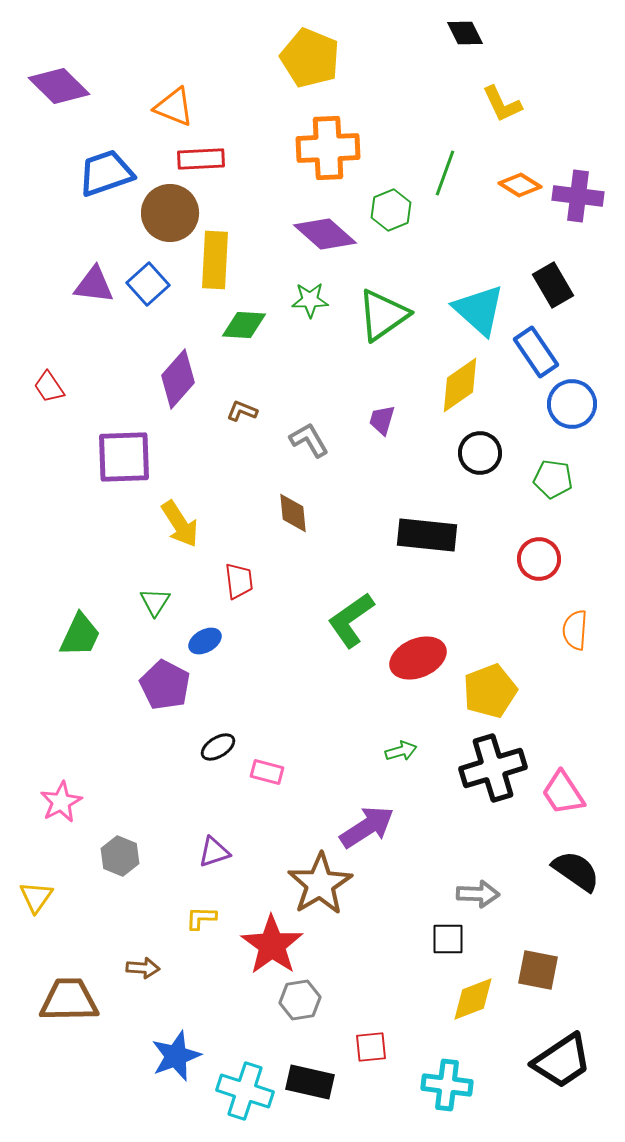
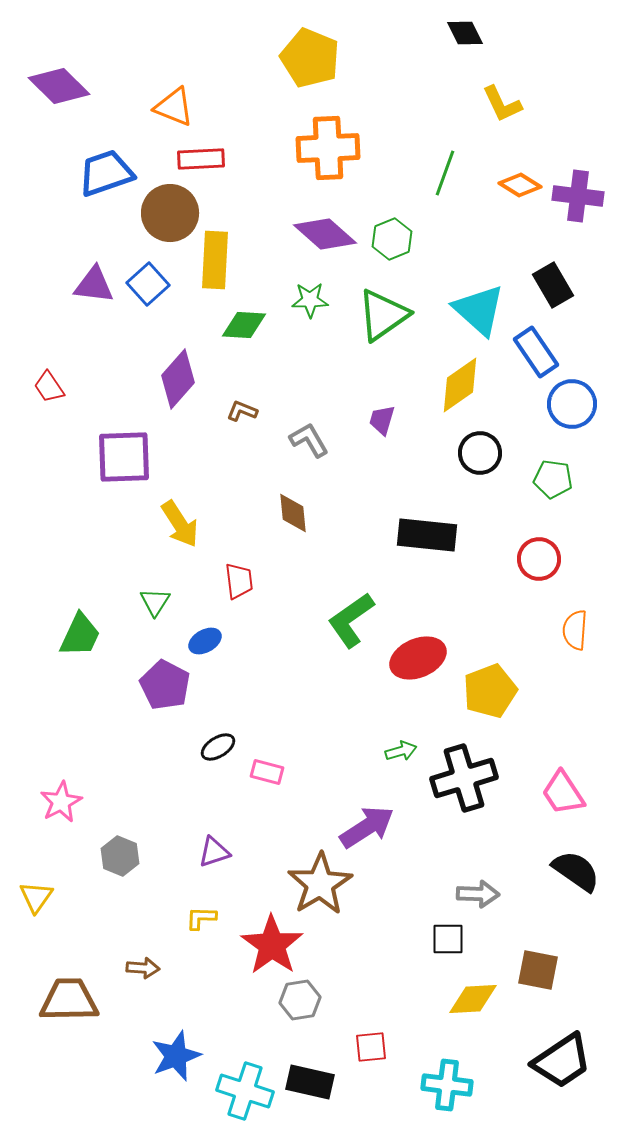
green hexagon at (391, 210): moved 1 px right, 29 px down
black cross at (493, 768): moved 29 px left, 10 px down
yellow diamond at (473, 999): rotated 18 degrees clockwise
